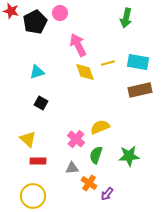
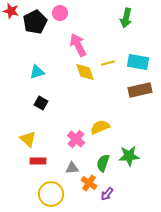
green semicircle: moved 7 px right, 8 px down
yellow circle: moved 18 px right, 2 px up
